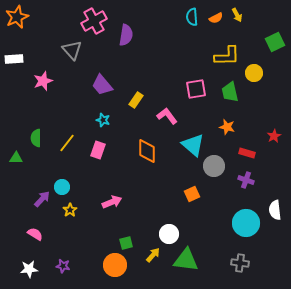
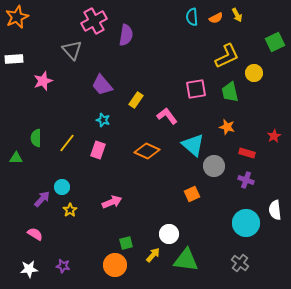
yellow L-shape at (227, 56): rotated 24 degrees counterclockwise
orange diamond at (147, 151): rotated 65 degrees counterclockwise
gray cross at (240, 263): rotated 30 degrees clockwise
